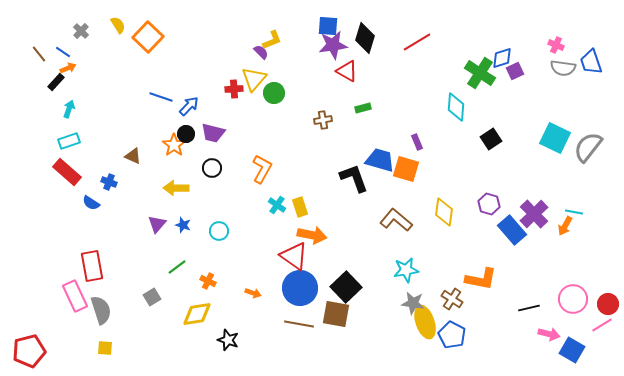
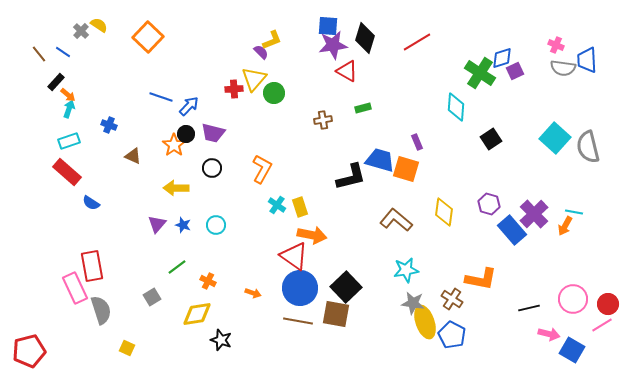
yellow semicircle at (118, 25): moved 19 px left; rotated 24 degrees counterclockwise
blue trapezoid at (591, 62): moved 4 px left, 2 px up; rotated 16 degrees clockwise
orange arrow at (68, 68): moved 27 px down; rotated 63 degrees clockwise
cyan square at (555, 138): rotated 16 degrees clockwise
gray semicircle at (588, 147): rotated 52 degrees counterclockwise
black L-shape at (354, 178): moved 3 px left, 1 px up; rotated 96 degrees clockwise
blue cross at (109, 182): moved 57 px up
cyan circle at (219, 231): moved 3 px left, 6 px up
pink rectangle at (75, 296): moved 8 px up
brown line at (299, 324): moved 1 px left, 3 px up
black star at (228, 340): moved 7 px left
yellow square at (105, 348): moved 22 px right; rotated 21 degrees clockwise
